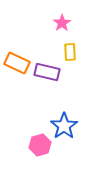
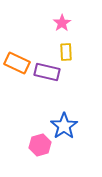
yellow rectangle: moved 4 px left
